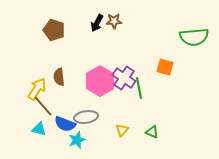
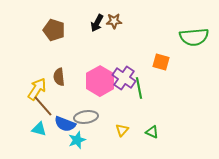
orange square: moved 4 px left, 5 px up
